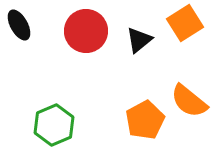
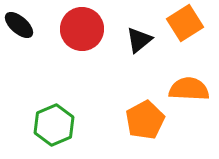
black ellipse: rotated 20 degrees counterclockwise
red circle: moved 4 px left, 2 px up
orange semicircle: moved 12 px up; rotated 144 degrees clockwise
